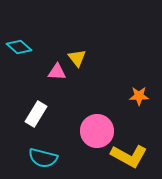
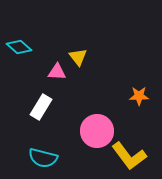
yellow triangle: moved 1 px right, 1 px up
white rectangle: moved 5 px right, 7 px up
yellow L-shape: rotated 24 degrees clockwise
